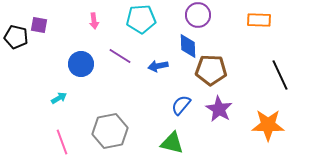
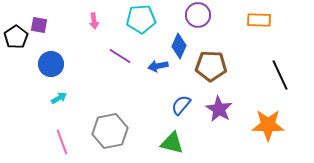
black pentagon: rotated 25 degrees clockwise
blue diamond: moved 9 px left; rotated 25 degrees clockwise
blue circle: moved 30 px left
brown pentagon: moved 4 px up
